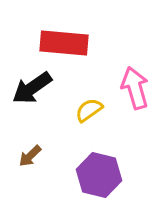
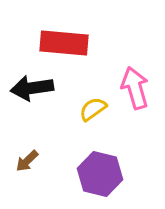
black arrow: rotated 27 degrees clockwise
yellow semicircle: moved 4 px right, 1 px up
brown arrow: moved 3 px left, 5 px down
purple hexagon: moved 1 px right, 1 px up
